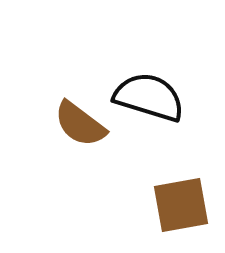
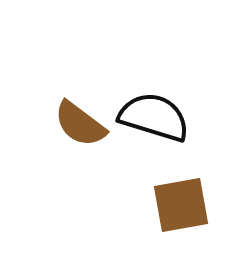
black semicircle: moved 5 px right, 20 px down
